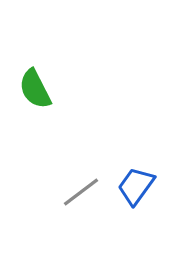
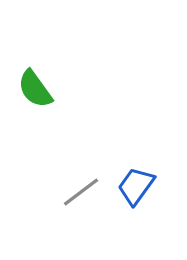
green semicircle: rotated 9 degrees counterclockwise
